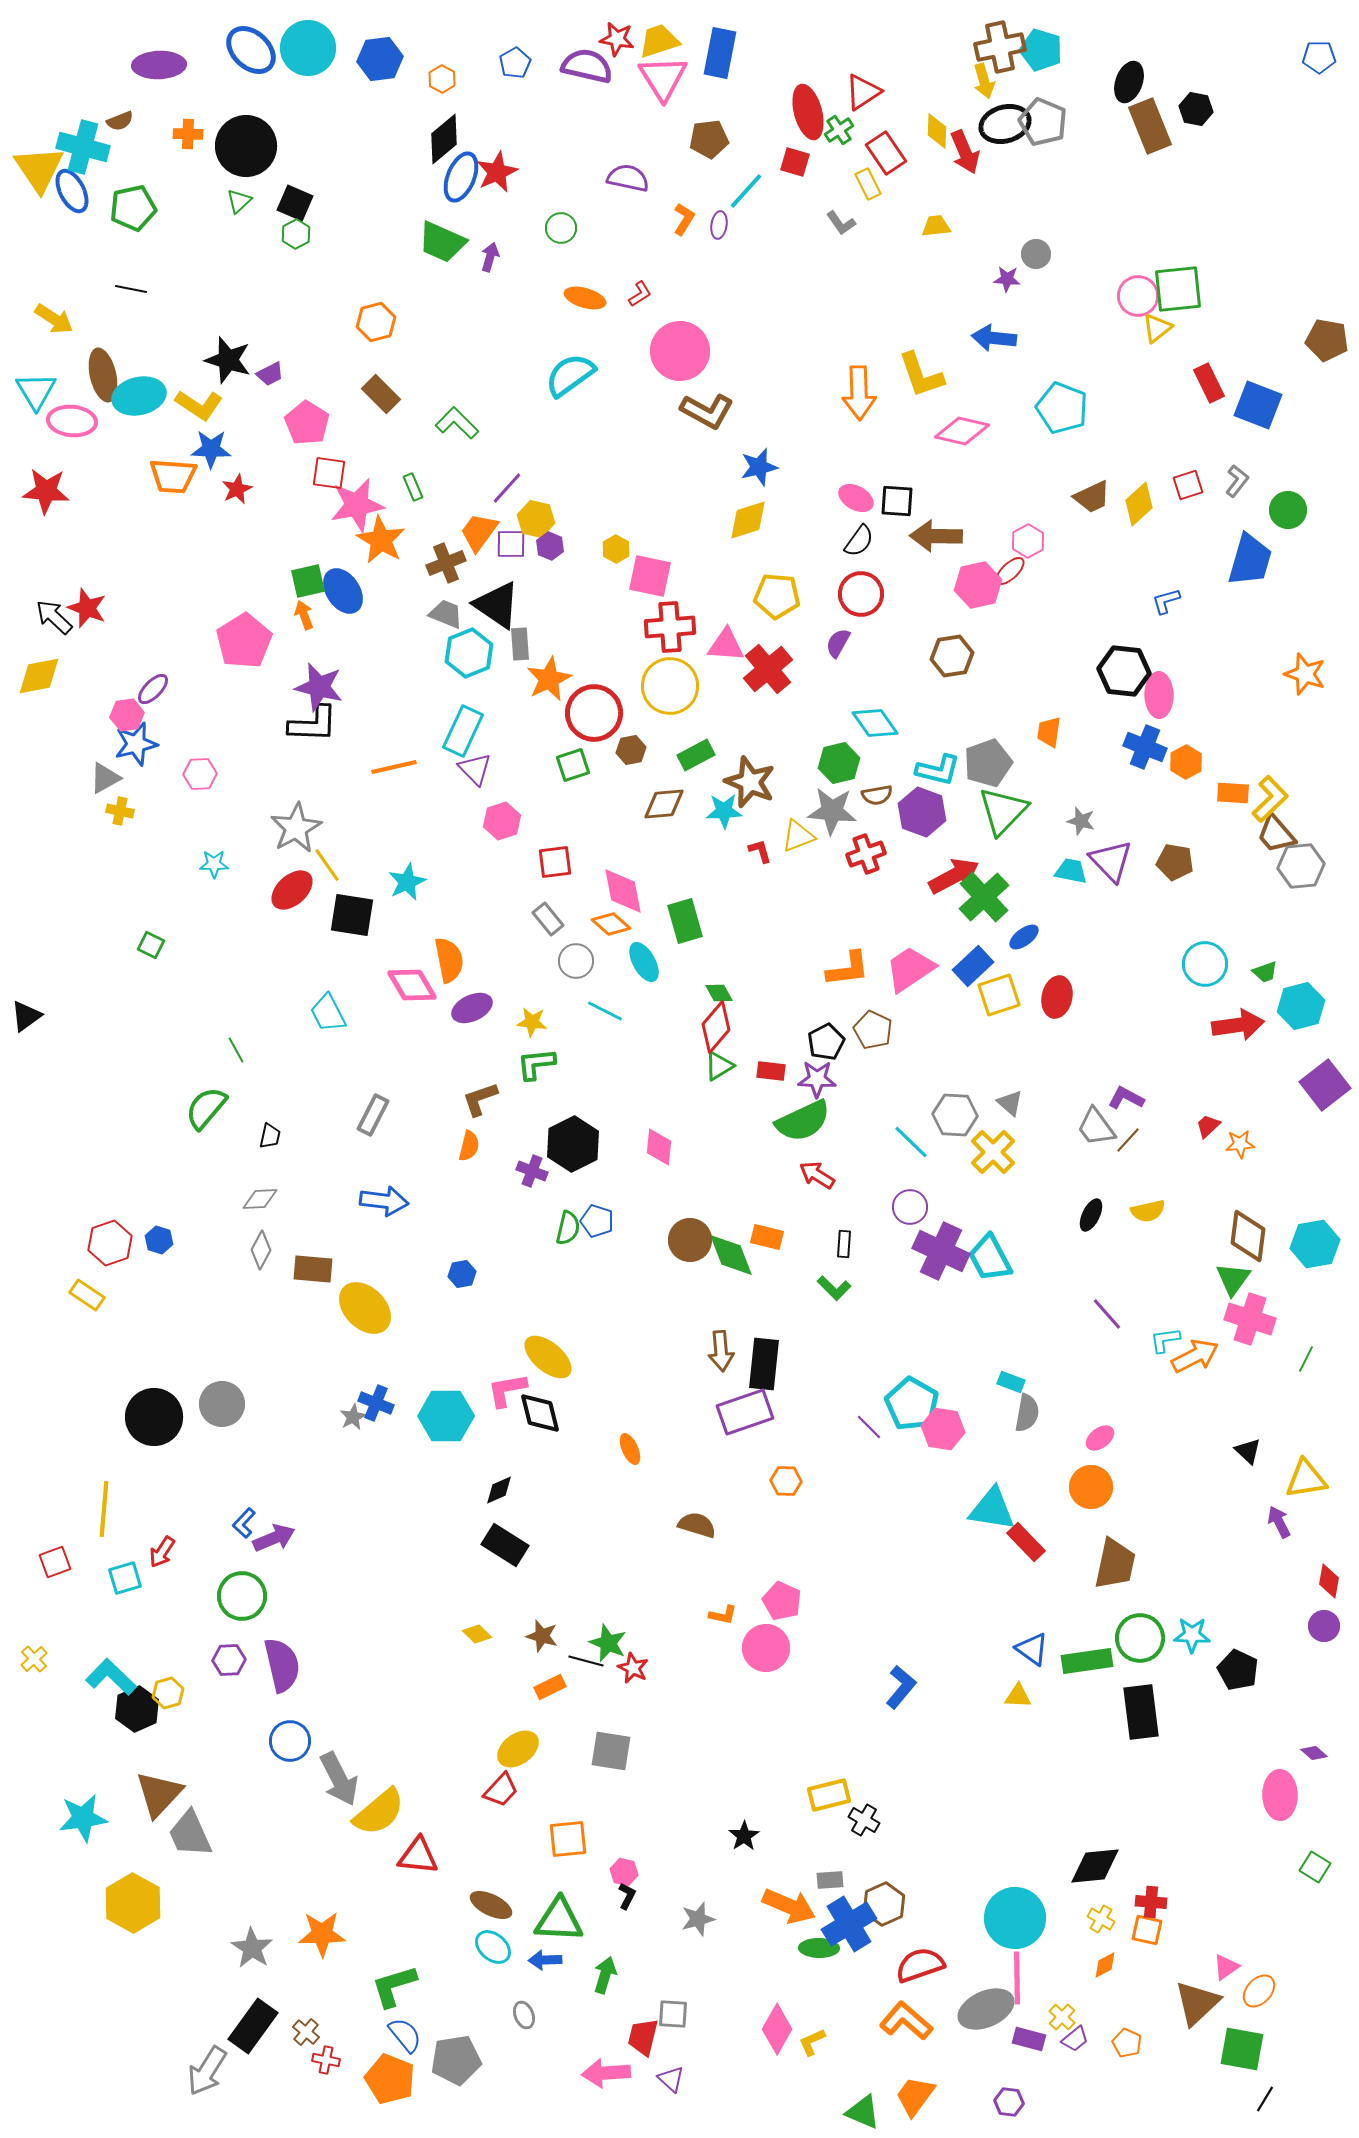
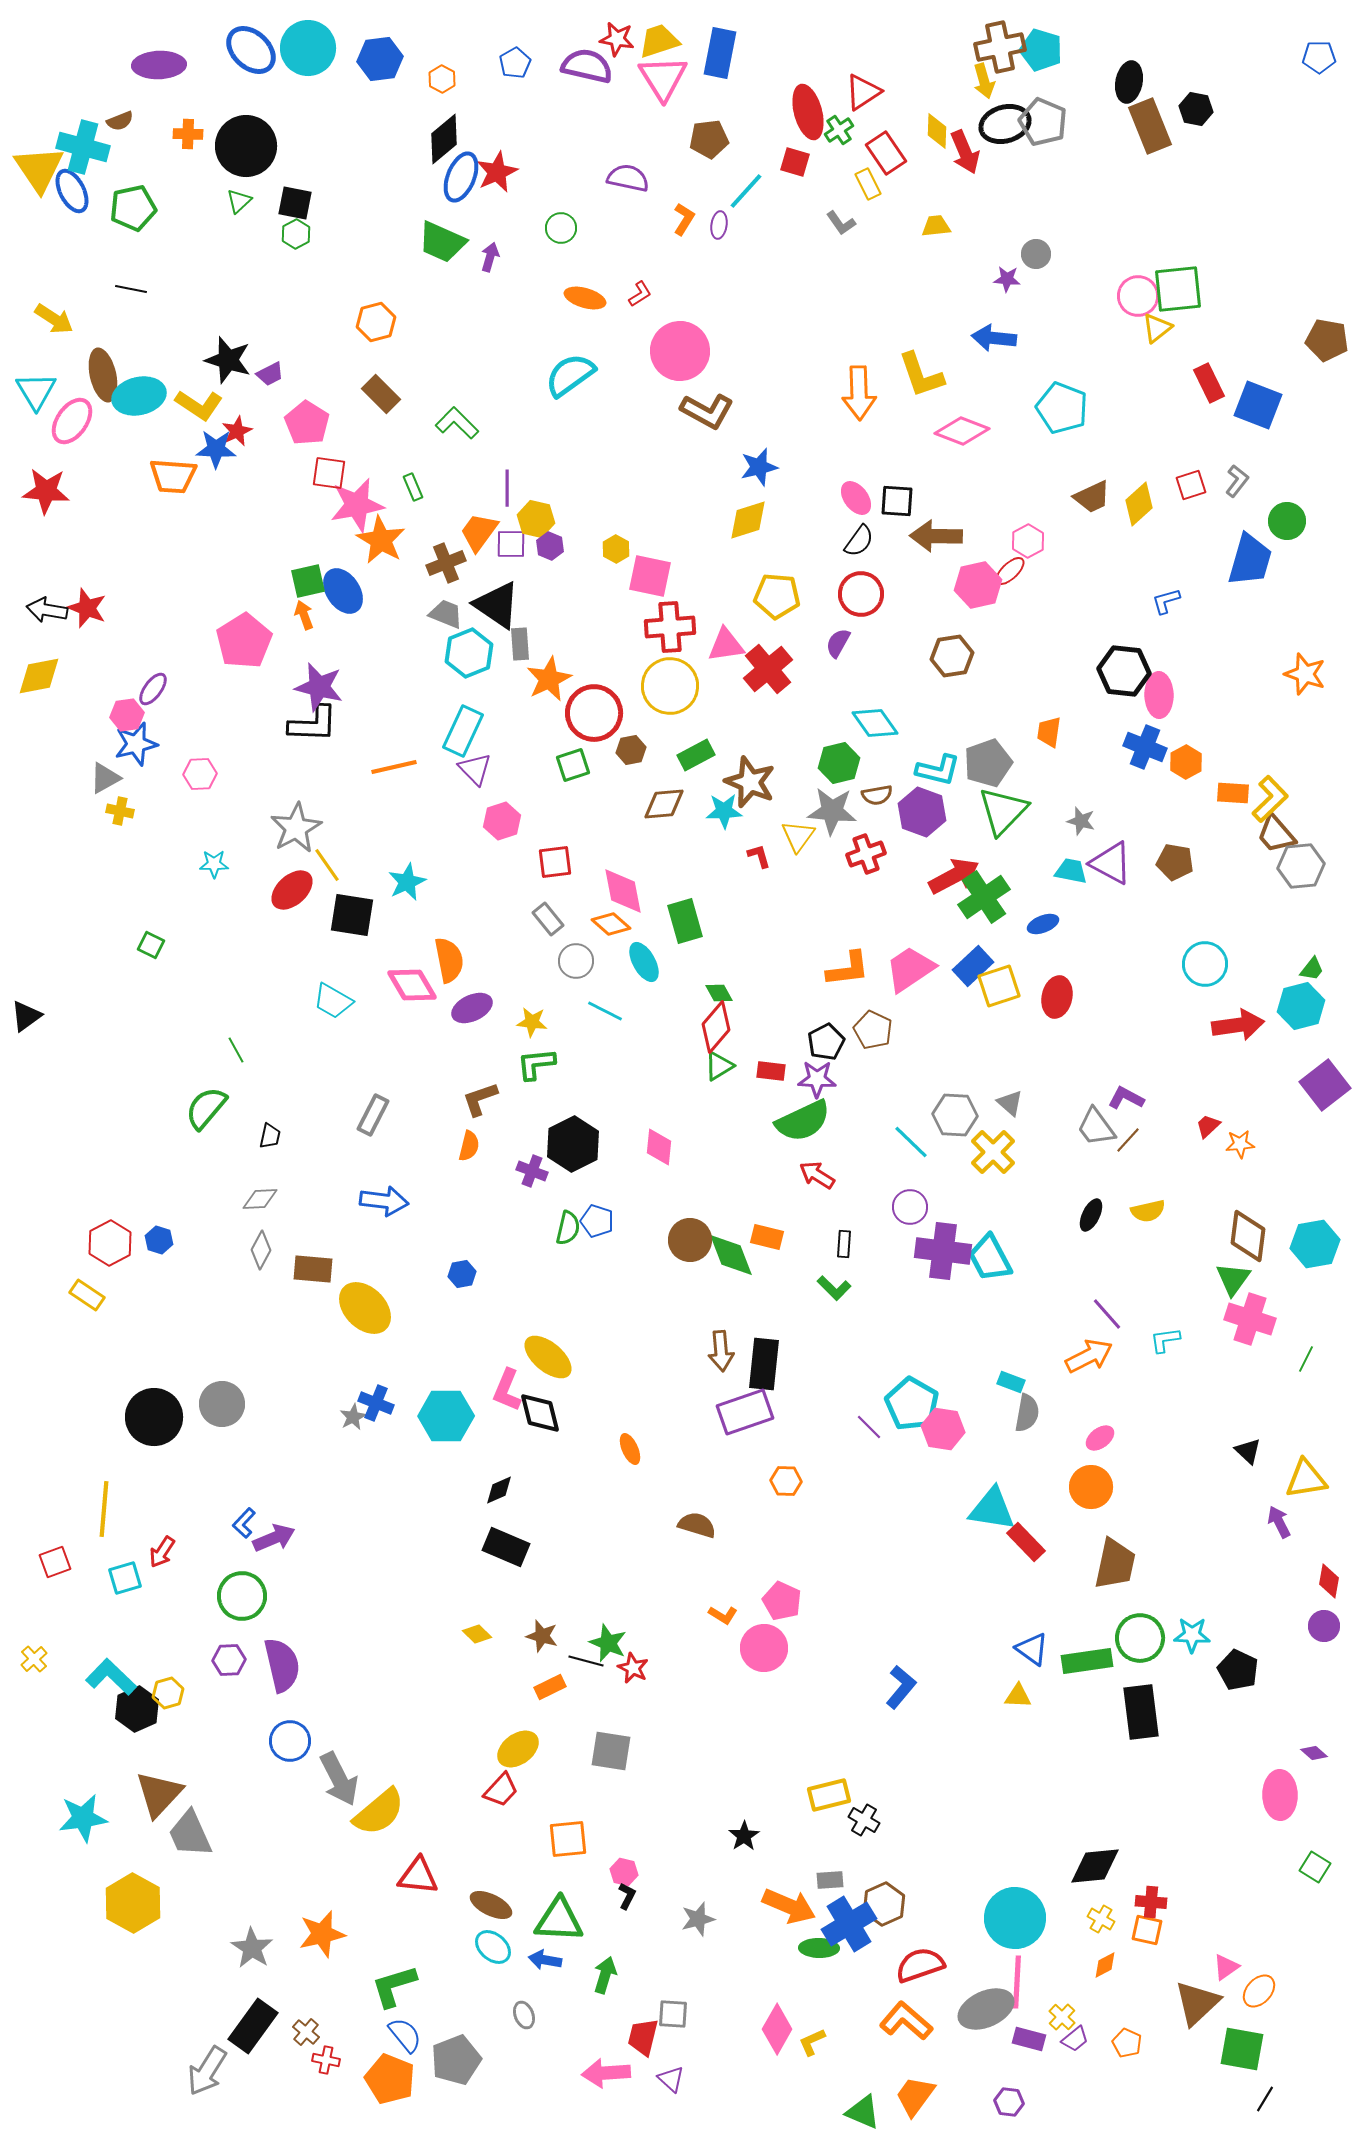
black ellipse at (1129, 82): rotated 9 degrees counterclockwise
black square at (295, 203): rotated 12 degrees counterclockwise
pink ellipse at (72, 421): rotated 60 degrees counterclockwise
pink diamond at (962, 431): rotated 8 degrees clockwise
blue star at (211, 449): moved 5 px right
red square at (1188, 485): moved 3 px right
purple line at (507, 488): rotated 42 degrees counterclockwise
red star at (237, 489): moved 58 px up
pink ellipse at (856, 498): rotated 24 degrees clockwise
green circle at (1288, 510): moved 1 px left, 11 px down
black arrow at (54, 617): moved 7 px left, 7 px up; rotated 33 degrees counterclockwise
pink triangle at (726, 645): rotated 12 degrees counterclockwise
purple ellipse at (153, 689): rotated 8 degrees counterclockwise
yellow triangle at (798, 836): rotated 33 degrees counterclockwise
red L-shape at (760, 851): moved 1 px left, 5 px down
purple triangle at (1111, 861): moved 2 px down; rotated 18 degrees counterclockwise
green cross at (984, 897): rotated 9 degrees clockwise
blue ellipse at (1024, 937): moved 19 px right, 13 px up; rotated 16 degrees clockwise
green trapezoid at (1265, 972): moved 47 px right, 3 px up; rotated 32 degrees counterclockwise
yellow square at (999, 995): moved 9 px up
cyan trapezoid at (328, 1013): moved 5 px right, 12 px up; rotated 33 degrees counterclockwise
red hexagon at (110, 1243): rotated 9 degrees counterclockwise
purple cross at (941, 1251): moved 2 px right; rotated 18 degrees counterclockwise
orange arrow at (1195, 1356): moved 106 px left
pink L-shape at (507, 1390): rotated 57 degrees counterclockwise
black rectangle at (505, 1545): moved 1 px right, 2 px down; rotated 9 degrees counterclockwise
orange L-shape at (723, 1615): rotated 20 degrees clockwise
pink circle at (766, 1648): moved 2 px left
red triangle at (418, 1856): moved 20 px down
orange star at (322, 1934): rotated 12 degrees counterclockwise
blue arrow at (545, 1960): rotated 12 degrees clockwise
pink line at (1017, 1978): moved 4 px down; rotated 4 degrees clockwise
gray pentagon at (456, 2060): rotated 12 degrees counterclockwise
